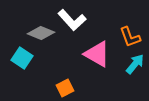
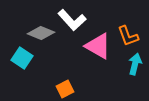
orange L-shape: moved 2 px left, 1 px up
pink triangle: moved 1 px right, 8 px up
cyan arrow: rotated 25 degrees counterclockwise
orange square: moved 1 px down
